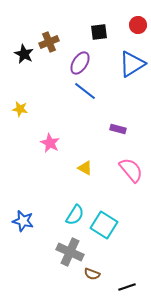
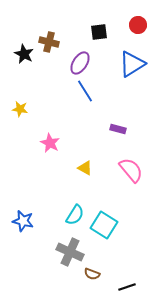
brown cross: rotated 36 degrees clockwise
blue line: rotated 20 degrees clockwise
